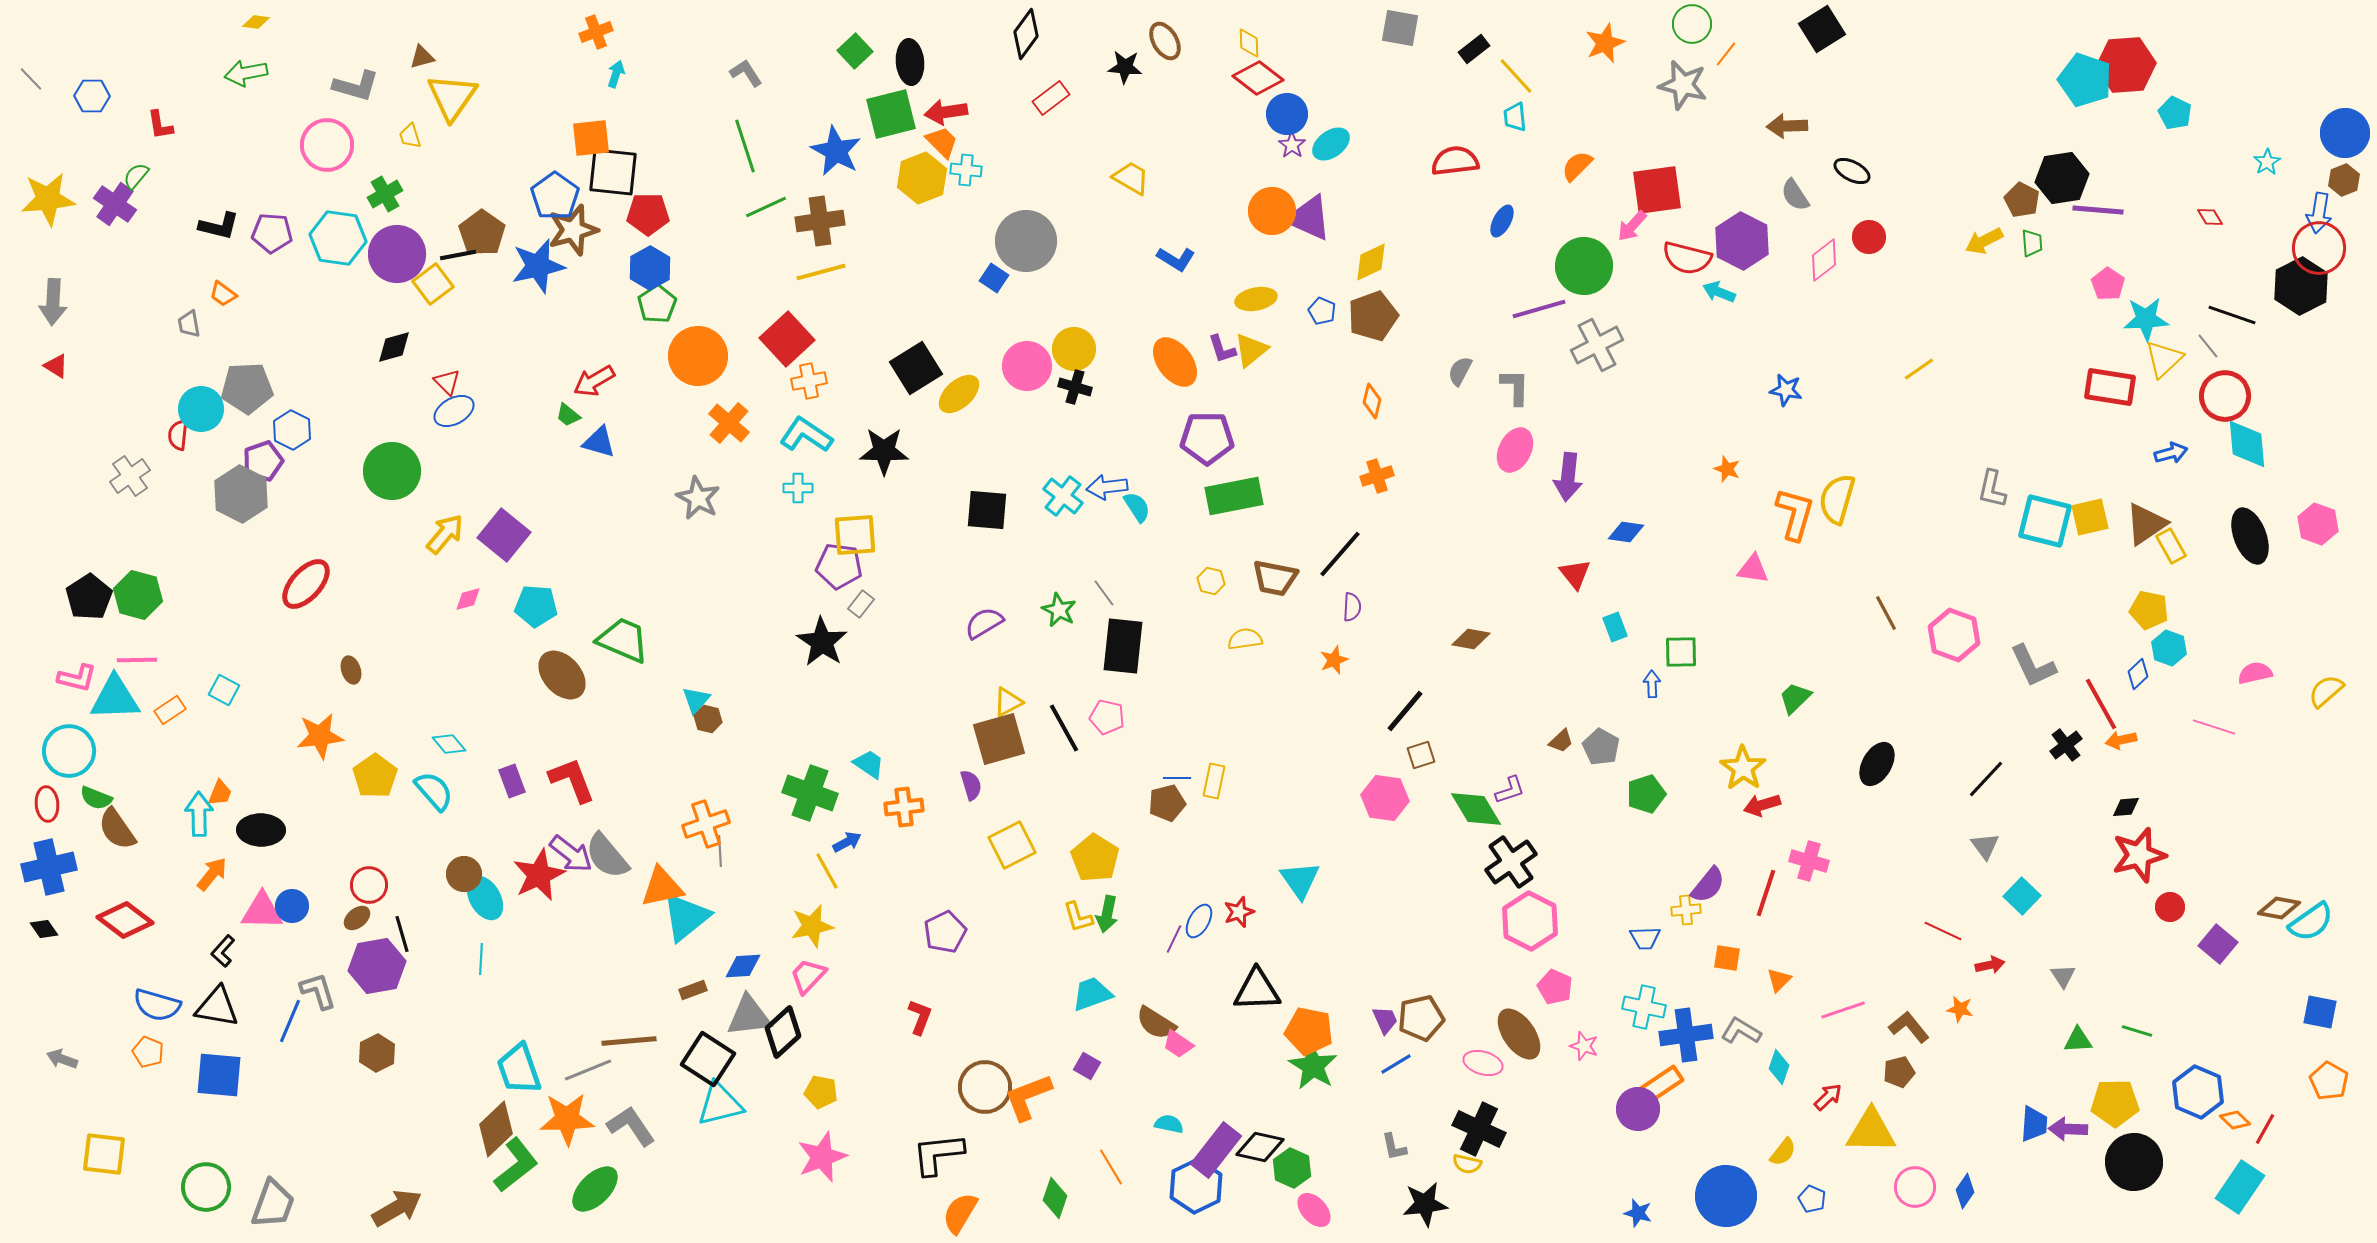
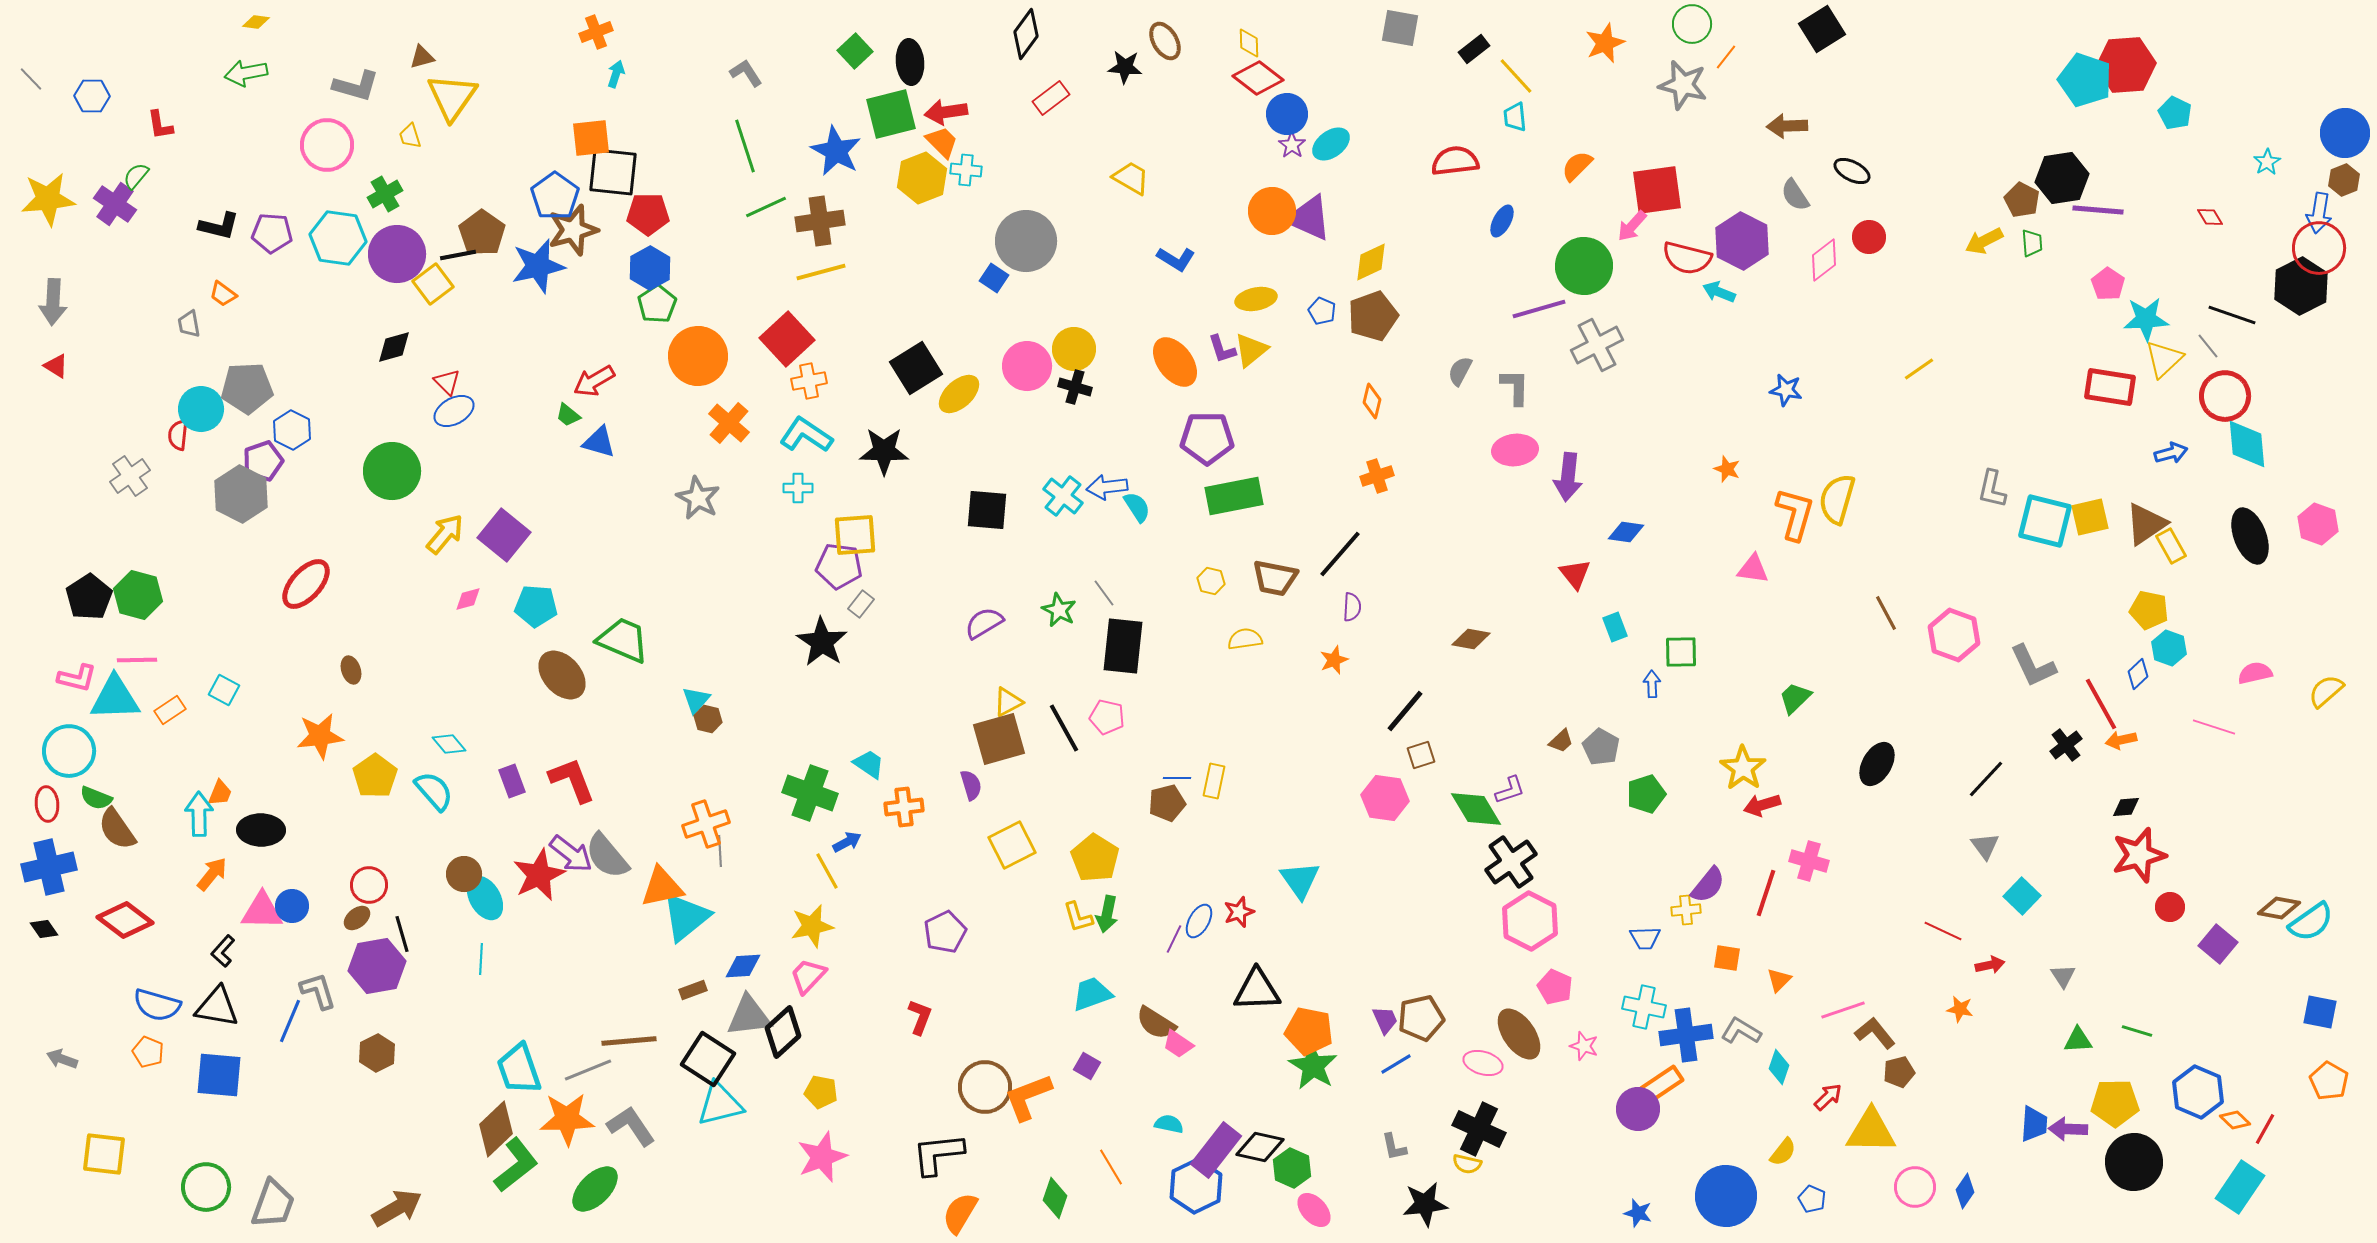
orange line at (1726, 54): moved 3 px down
pink ellipse at (1515, 450): rotated 57 degrees clockwise
brown L-shape at (1909, 1027): moved 34 px left, 6 px down
